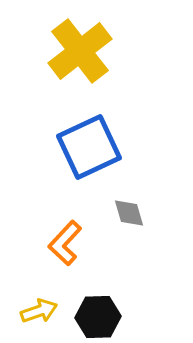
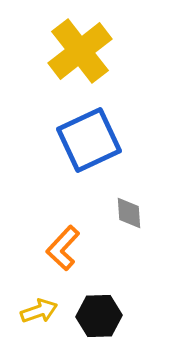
blue square: moved 7 px up
gray diamond: rotated 12 degrees clockwise
orange L-shape: moved 2 px left, 5 px down
black hexagon: moved 1 px right, 1 px up
